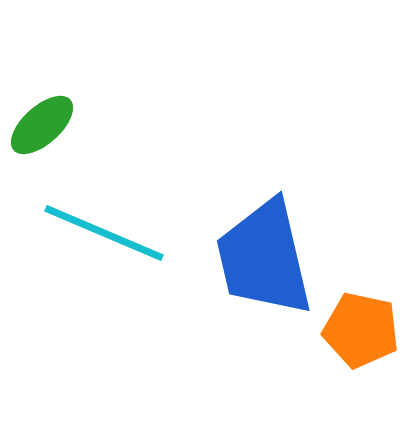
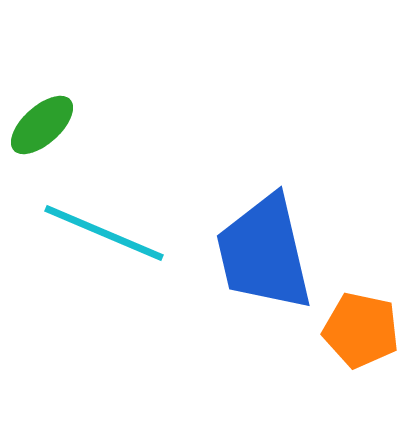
blue trapezoid: moved 5 px up
